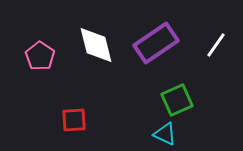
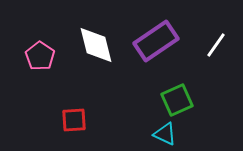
purple rectangle: moved 2 px up
